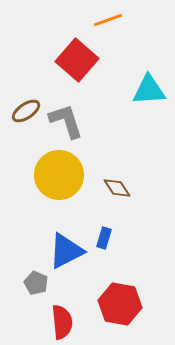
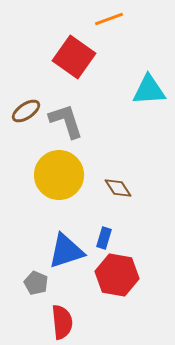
orange line: moved 1 px right, 1 px up
red square: moved 3 px left, 3 px up; rotated 6 degrees counterclockwise
brown diamond: moved 1 px right
blue triangle: rotated 9 degrees clockwise
red hexagon: moved 3 px left, 29 px up
